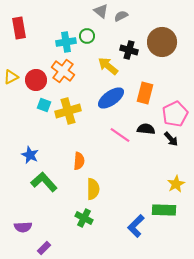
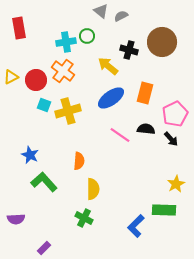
purple semicircle: moved 7 px left, 8 px up
